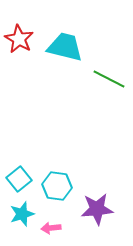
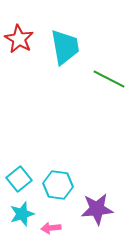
cyan trapezoid: rotated 66 degrees clockwise
cyan hexagon: moved 1 px right, 1 px up
